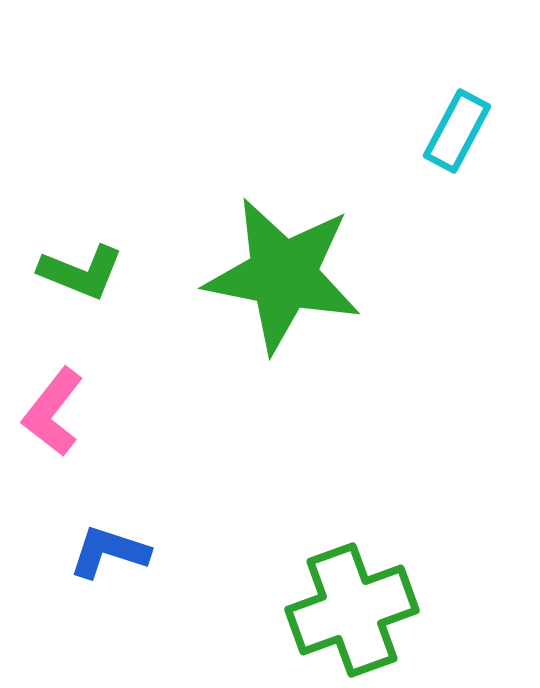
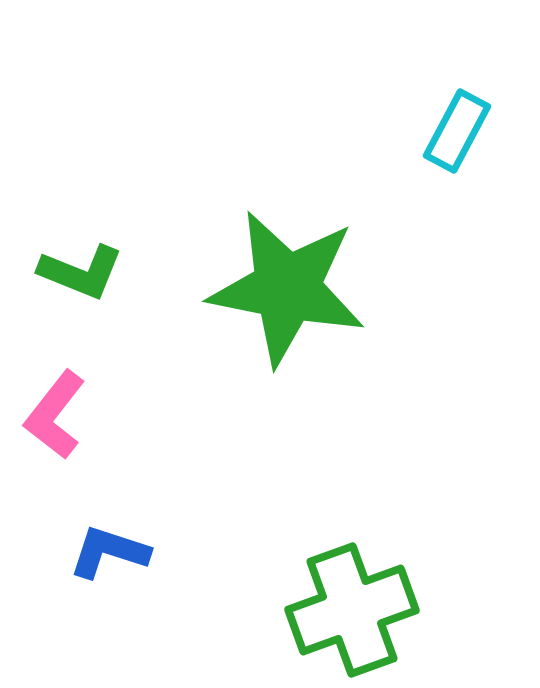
green star: moved 4 px right, 13 px down
pink L-shape: moved 2 px right, 3 px down
